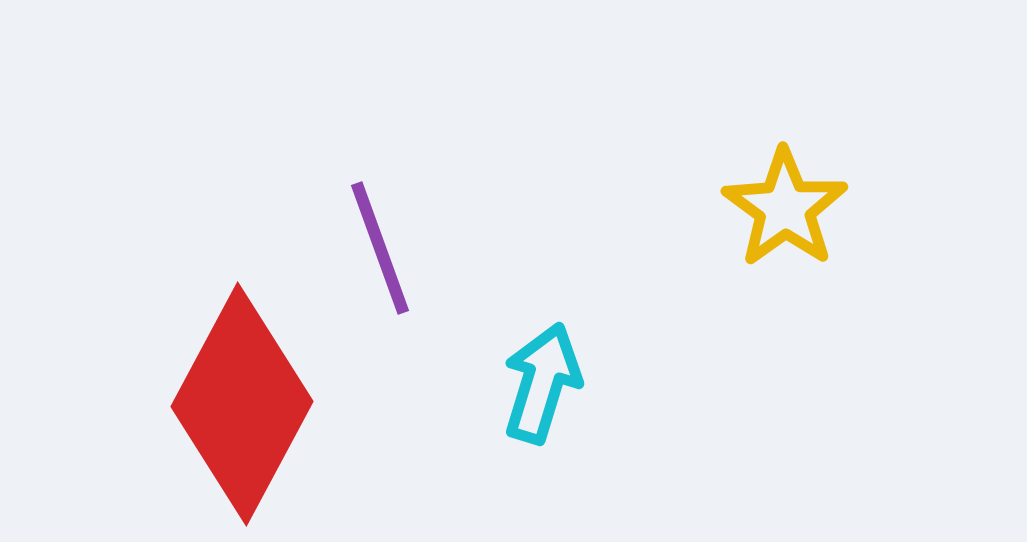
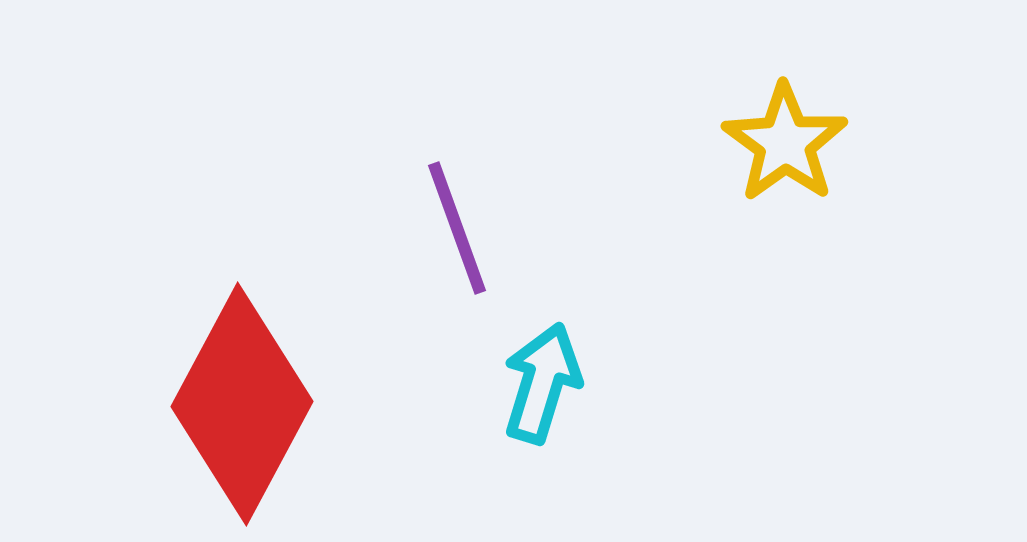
yellow star: moved 65 px up
purple line: moved 77 px right, 20 px up
